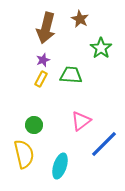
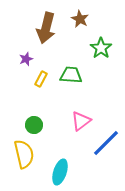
purple star: moved 17 px left, 1 px up
blue line: moved 2 px right, 1 px up
cyan ellipse: moved 6 px down
